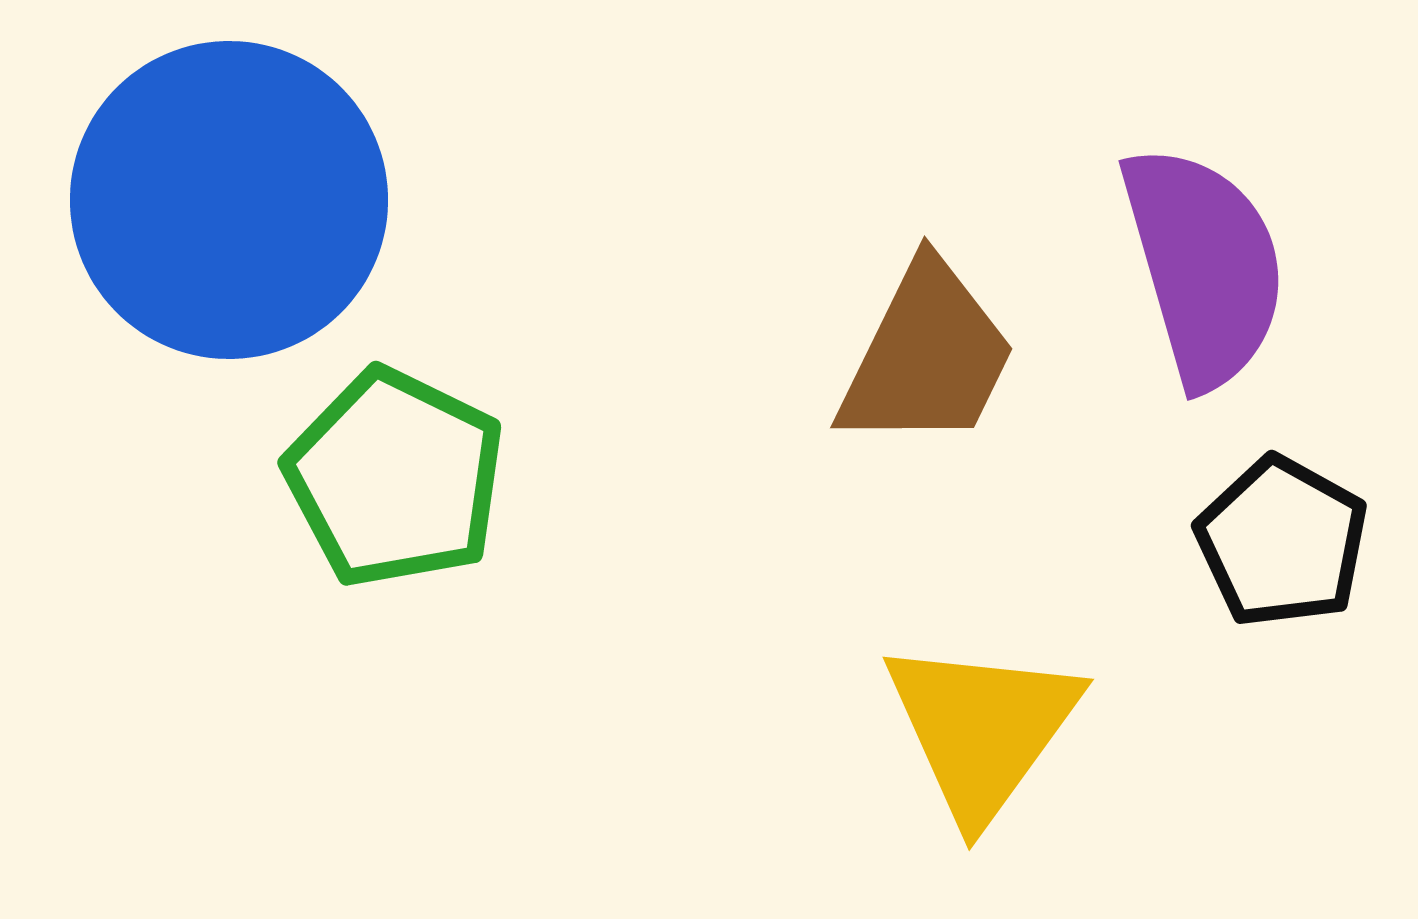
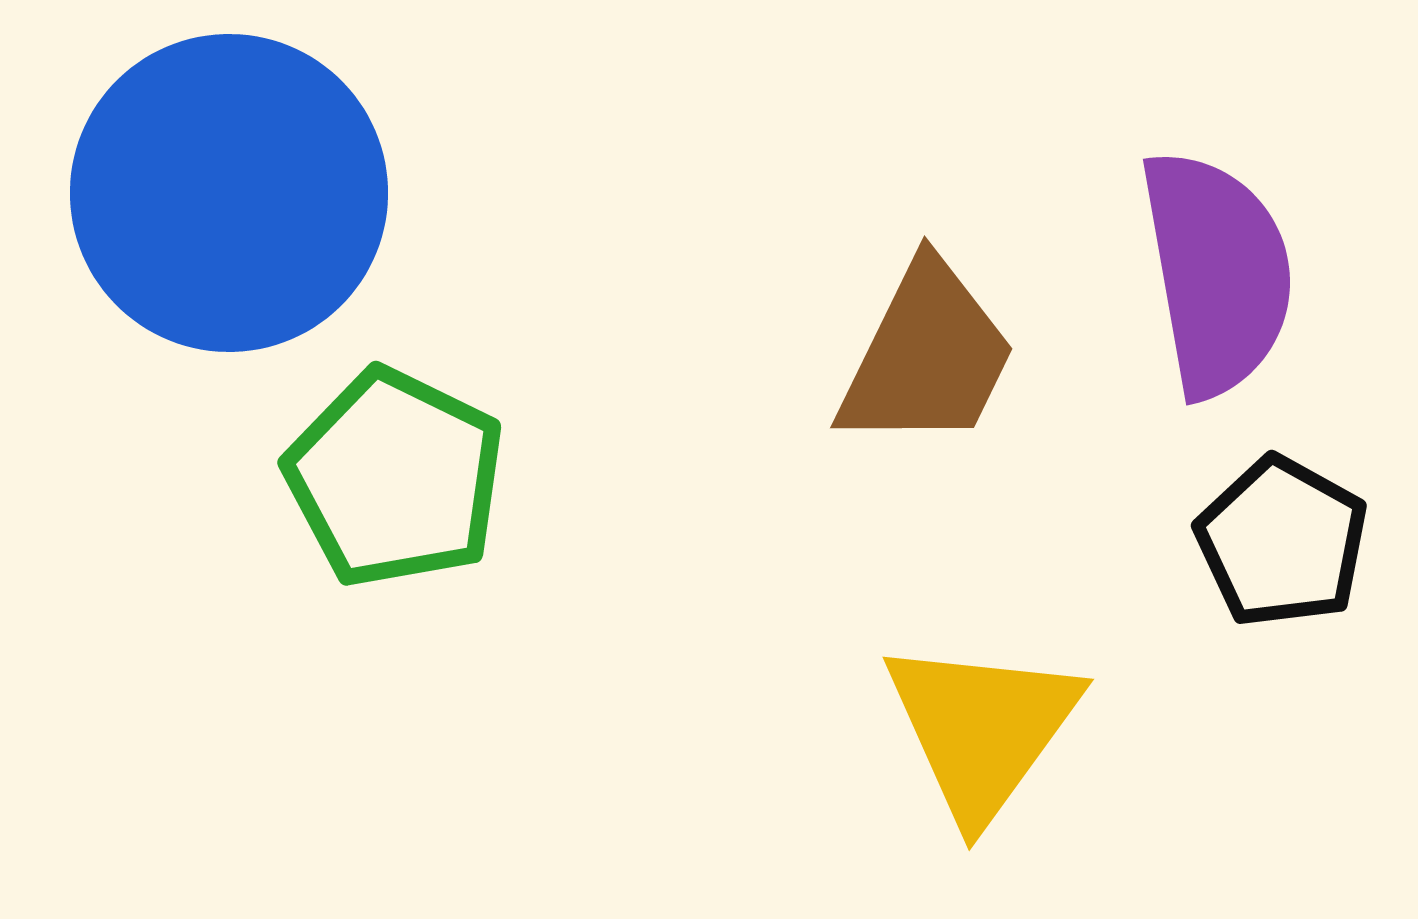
blue circle: moved 7 px up
purple semicircle: moved 13 px right, 7 px down; rotated 6 degrees clockwise
